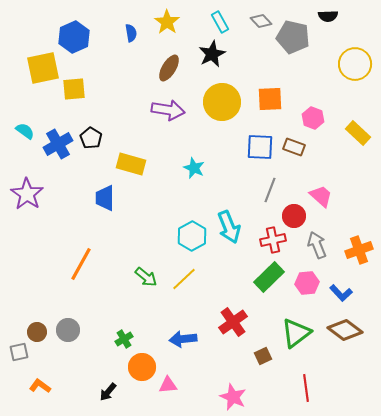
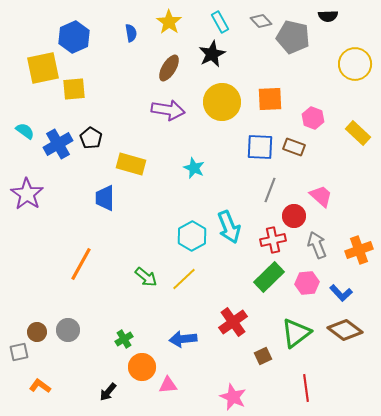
yellow star at (167, 22): moved 2 px right
